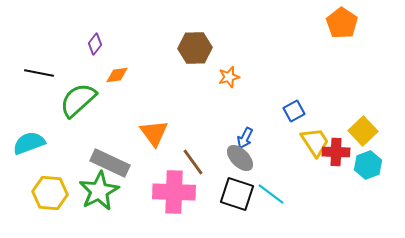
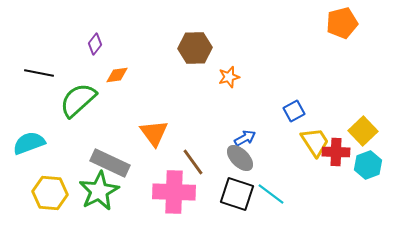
orange pentagon: rotated 24 degrees clockwise
blue arrow: rotated 145 degrees counterclockwise
